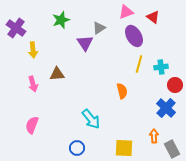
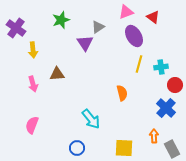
gray triangle: moved 1 px left, 1 px up
orange semicircle: moved 2 px down
